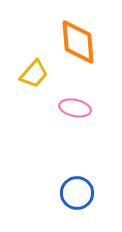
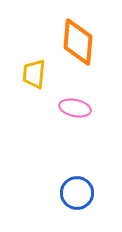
orange diamond: rotated 9 degrees clockwise
yellow trapezoid: rotated 144 degrees clockwise
